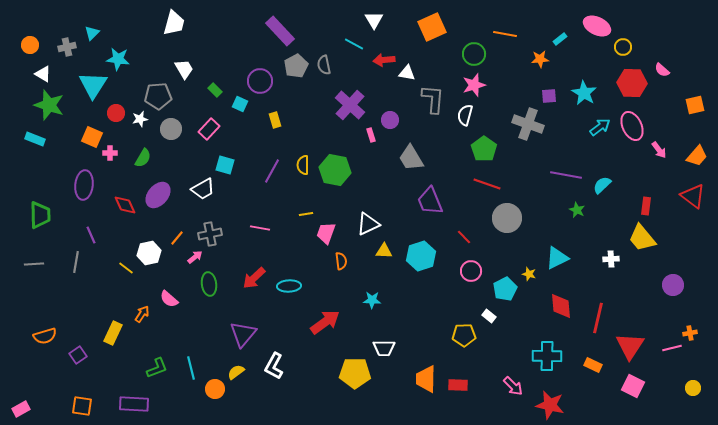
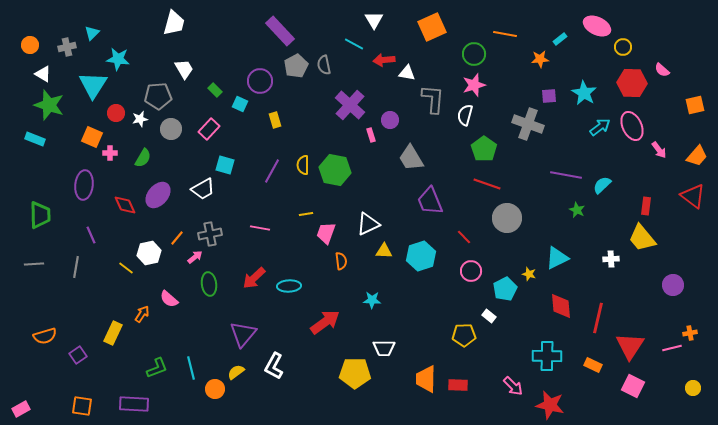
gray line at (76, 262): moved 5 px down
